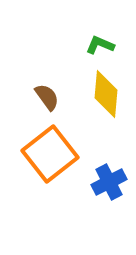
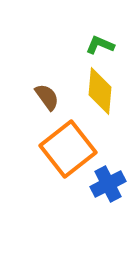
yellow diamond: moved 6 px left, 3 px up
orange square: moved 18 px right, 5 px up
blue cross: moved 1 px left, 2 px down
